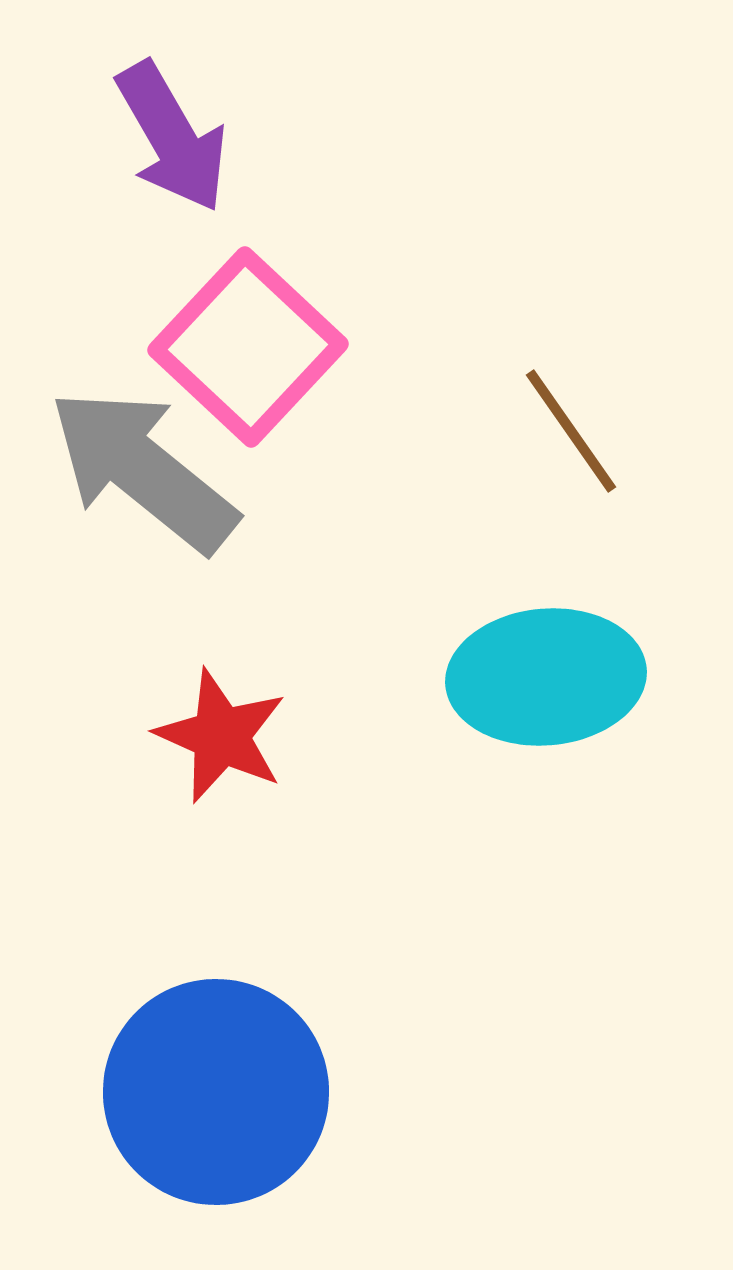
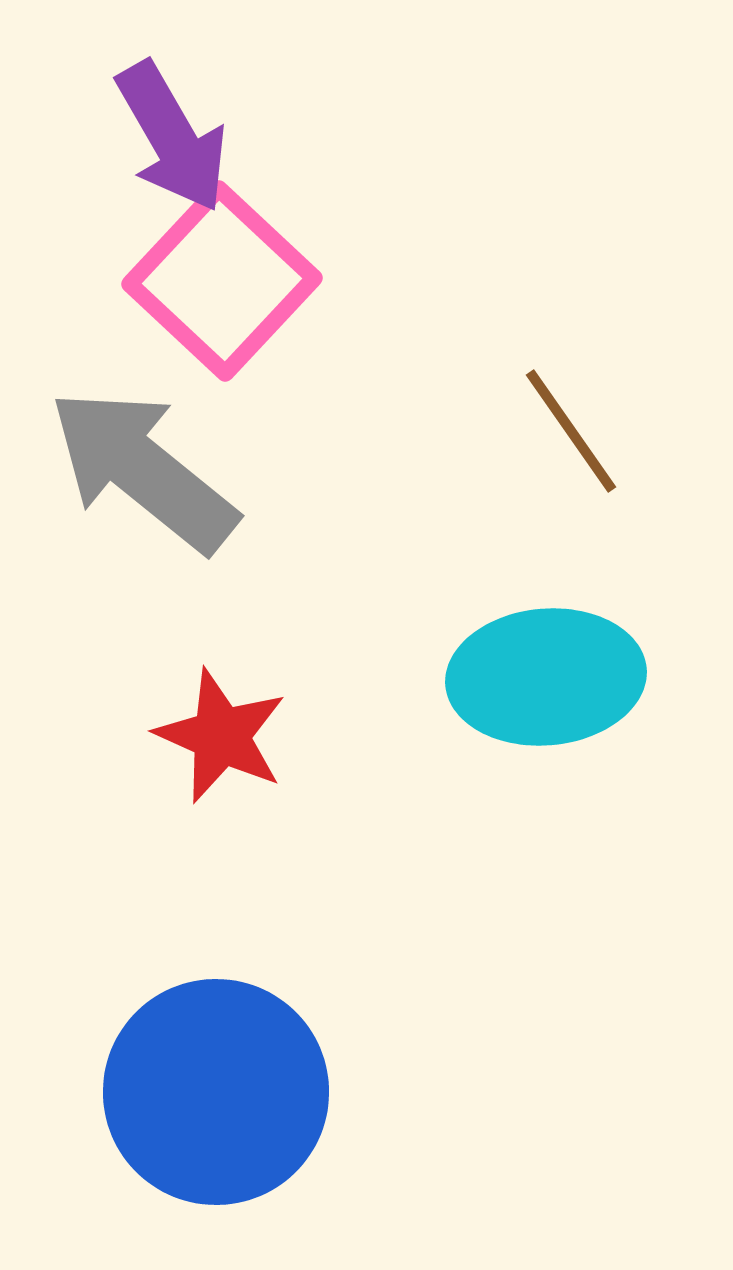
pink square: moved 26 px left, 66 px up
